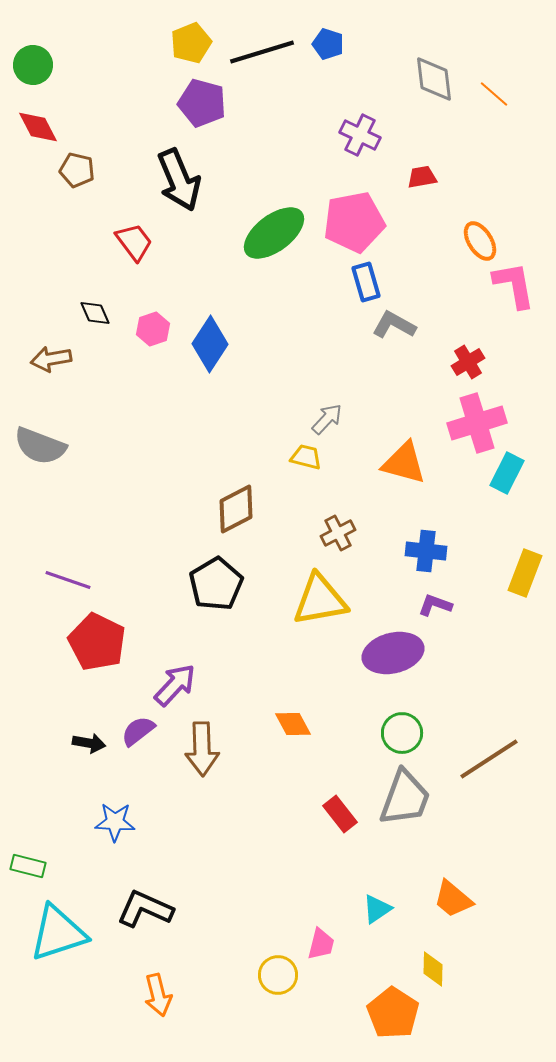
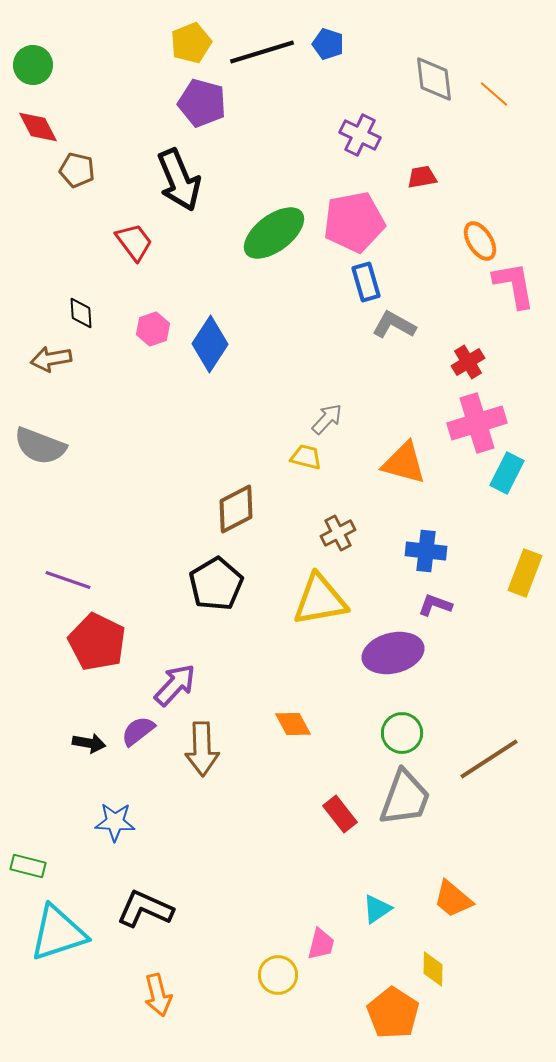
black diamond at (95, 313): moved 14 px left; rotated 20 degrees clockwise
